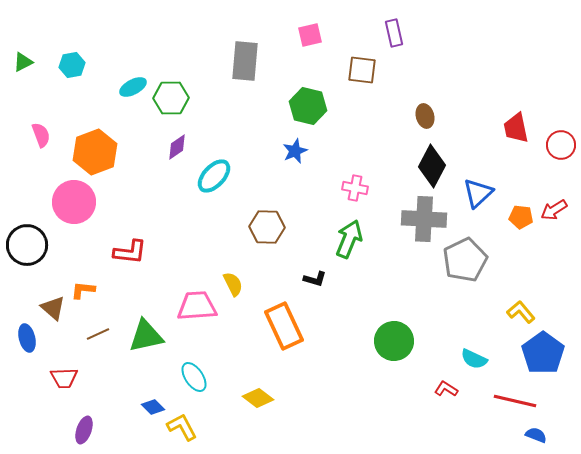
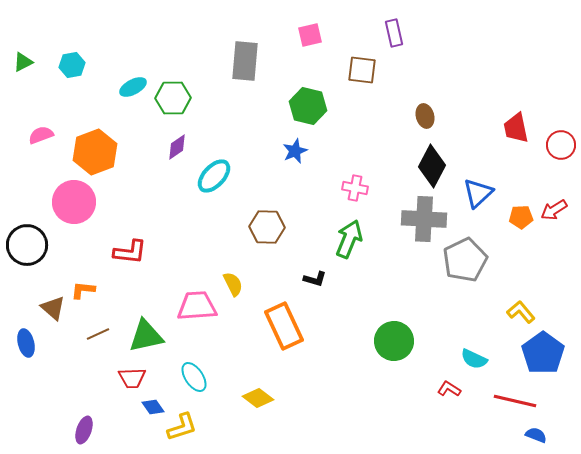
green hexagon at (171, 98): moved 2 px right
pink semicircle at (41, 135): rotated 90 degrees counterclockwise
orange pentagon at (521, 217): rotated 10 degrees counterclockwise
blue ellipse at (27, 338): moved 1 px left, 5 px down
red trapezoid at (64, 378): moved 68 px right
red L-shape at (446, 389): moved 3 px right
blue diamond at (153, 407): rotated 10 degrees clockwise
yellow L-shape at (182, 427): rotated 100 degrees clockwise
